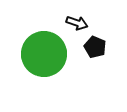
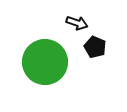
green circle: moved 1 px right, 8 px down
